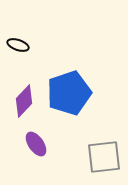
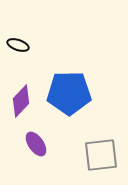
blue pentagon: rotated 18 degrees clockwise
purple diamond: moved 3 px left
gray square: moved 3 px left, 2 px up
